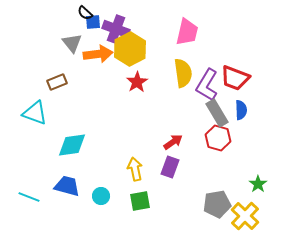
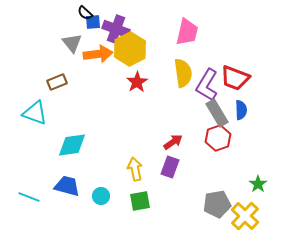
red hexagon: rotated 25 degrees clockwise
